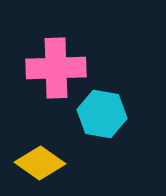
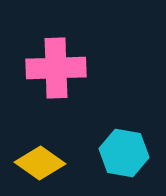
cyan hexagon: moved 22 px right, 39 px down
